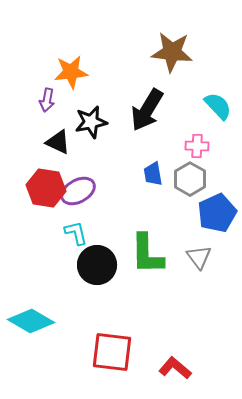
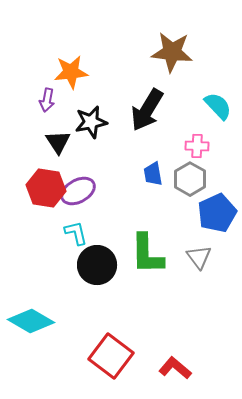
black triangle: rotated 32 degrees clockwise
red square: moved 1 px left, 4 px down; rotated 30 degrees clockwise
